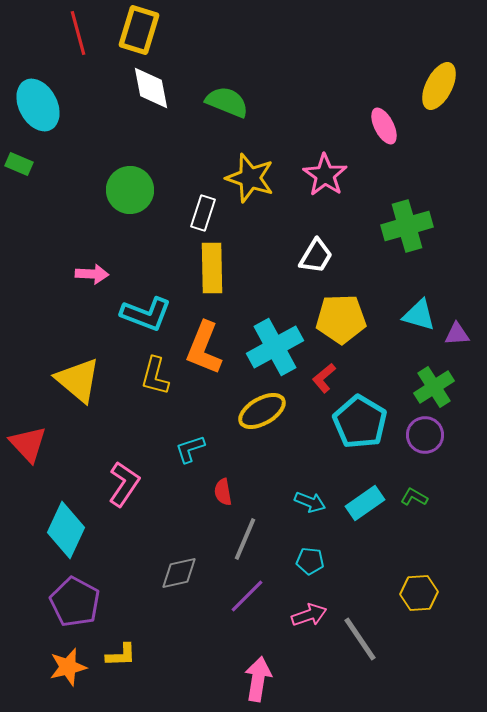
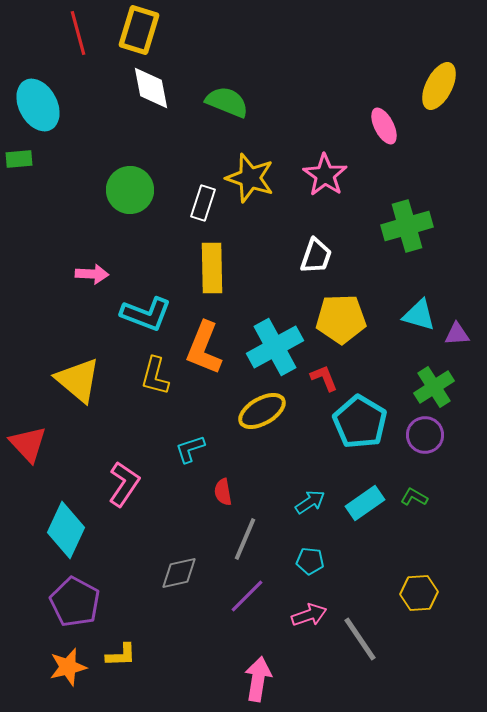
green rectangle at (19, 164): moved 5 px up; rotated 28 degrees counterclockwise
white rectangle at (203, 213): moved 10 px up
white trapezoid at (316, 256): rotated 12 degrees counterclockwise
red L-shape at (324, 378): rotated 108 degrees clockwise
cyan arrow at (310, 502): rotated 56 degrees counterclockwise
